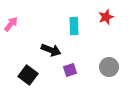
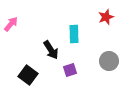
cyan rectangle: moved 8 px down
black arrow: rotated 36 degrees clockwise
gray circle: moved 6 px up
